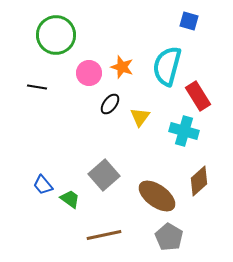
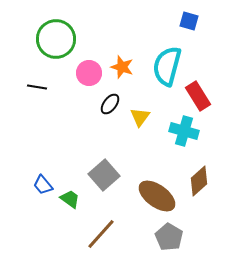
green circle: moved 4 px down
brown line: moved 3 px left, 1 px up; rotated 36 degrees counterclockwise
